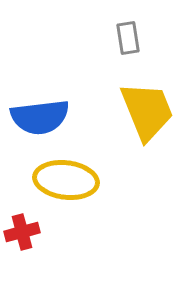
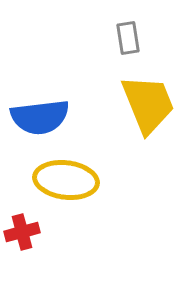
yellow trapezoid: moved 1 px right, 7 px up
